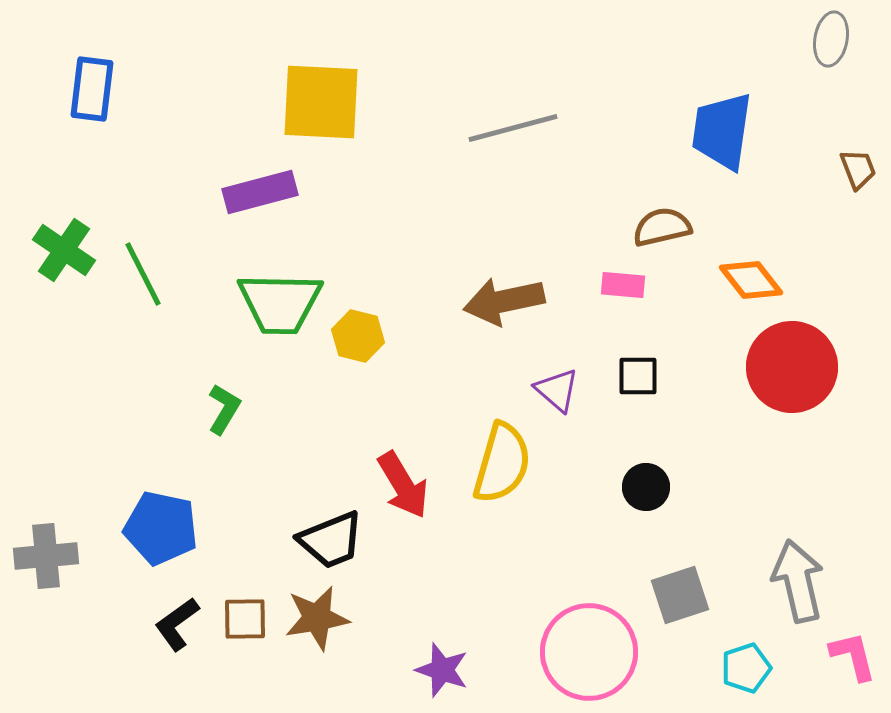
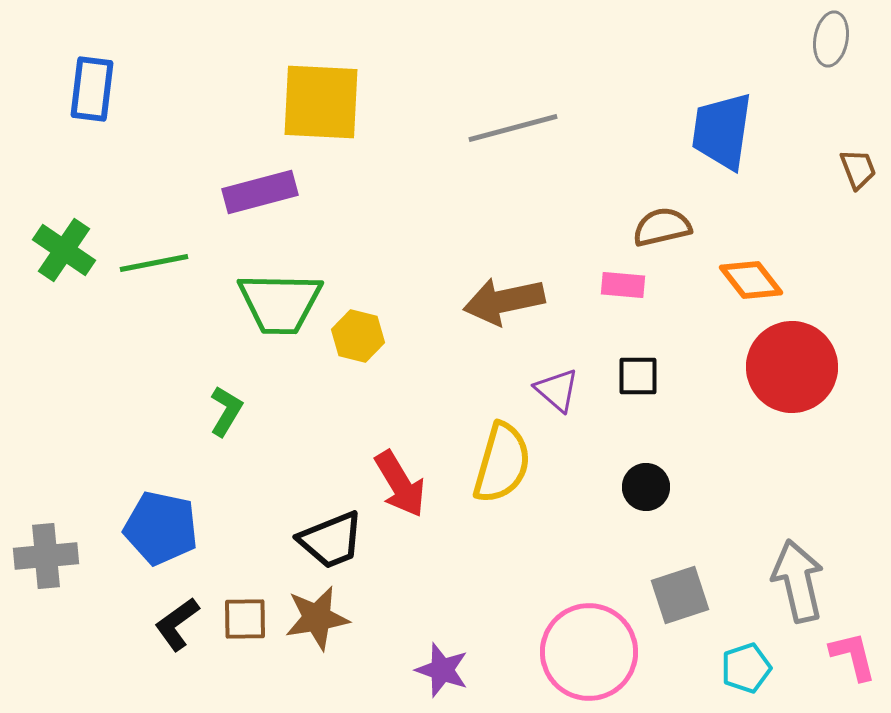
green line: moved 11 px right, 11 px up; rotated 74 degrees counterclockwise
green L-shape: moved 2 px right, 2 px down
red arrow: moved 3 px left, 1 px up
